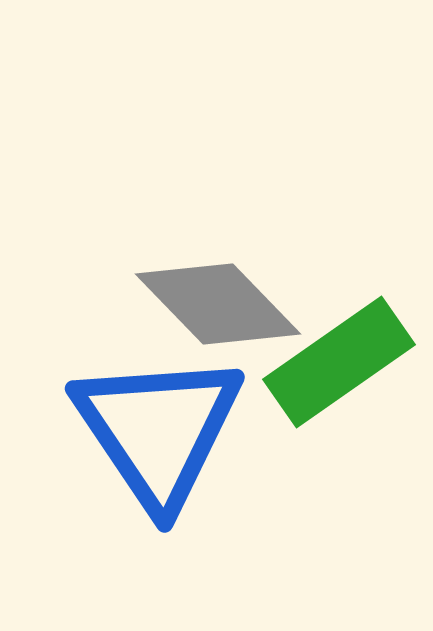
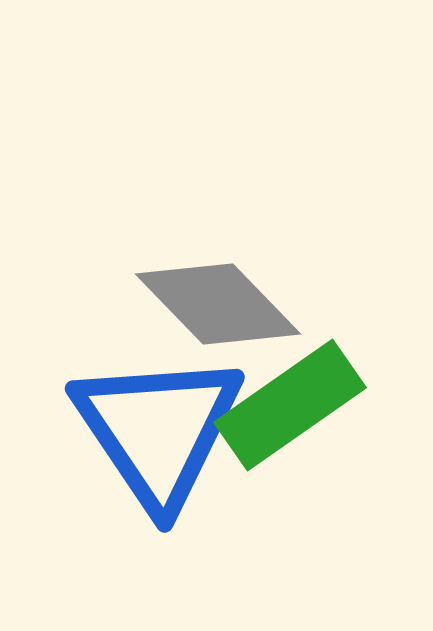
green rectangle: moved 49 px left, 43 px down
